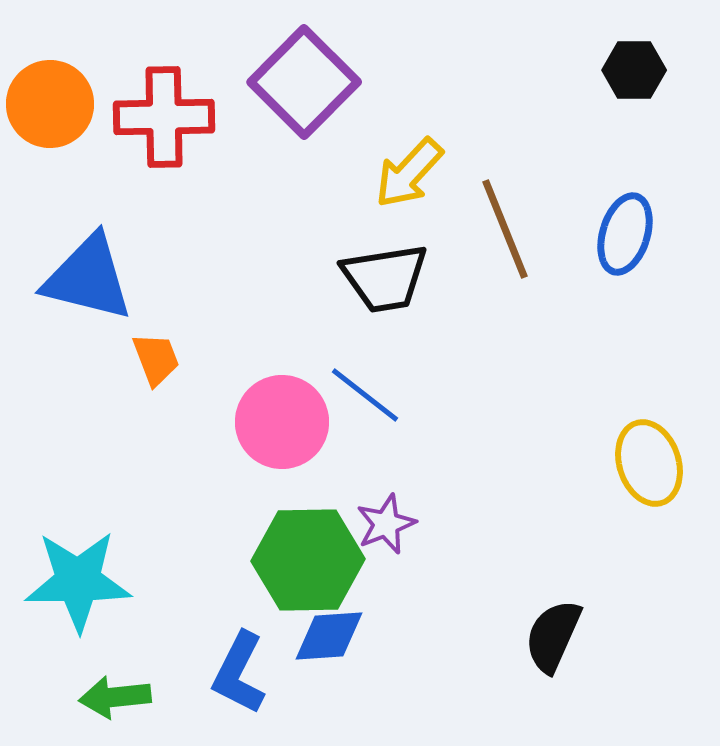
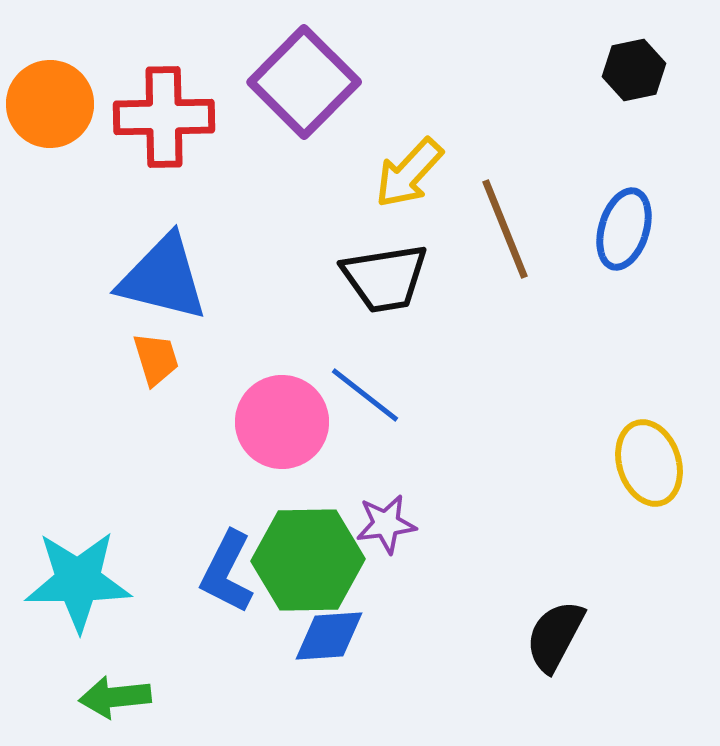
black hexagon: rotated 12 degrees counterclockwise
blue ellipse: moved 1 px left, 5 px up
blue triangle: moved 75 px right
orange trapezoid: rotated 4 degrees clockwise
purple star: rotated 14 degrees clockwise
black semicircle: moved 2 px right; rotated 4 degrees clockwise
blue L-shape: moved 12 px left, 101 px up
